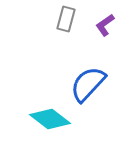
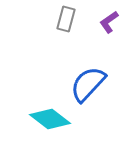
purple L-shape: moved 4 px right, 3 px up
